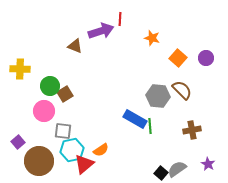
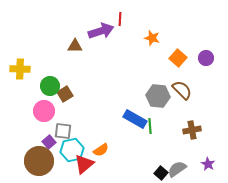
brown triangle: rotated 21 degrees counterclockwise
purple square: moved 31 px right
